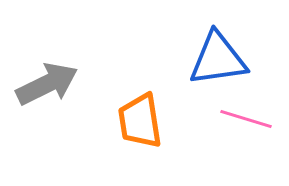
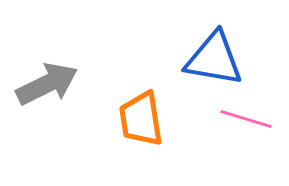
blue triangle: moved 4 px left; rotated 18 degrees clockwise
orange trapezoid: moved 1 px right, 2 px up
